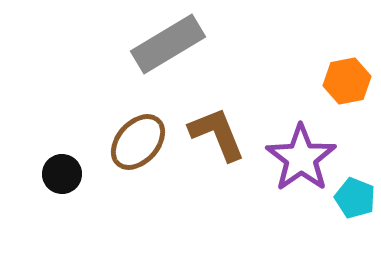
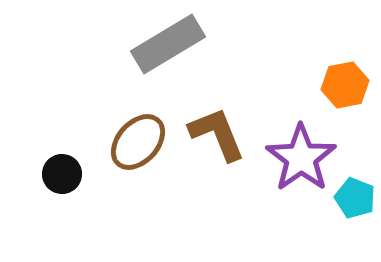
orange hexagon: moved 2 px left, 4 px down
